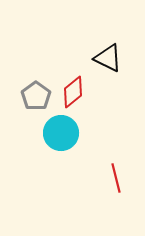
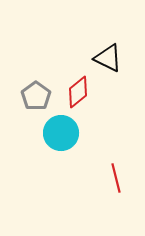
red diamond: moved 5 px right
